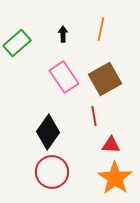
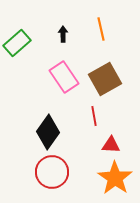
orange line: rotated 25 degrees counterclockwise
